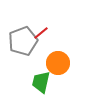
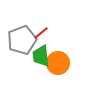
gray pentagon: moved 1 px left, 1 px up
green trapezoid: moved 26 px up; rotated 20 degrees counterclockwise
